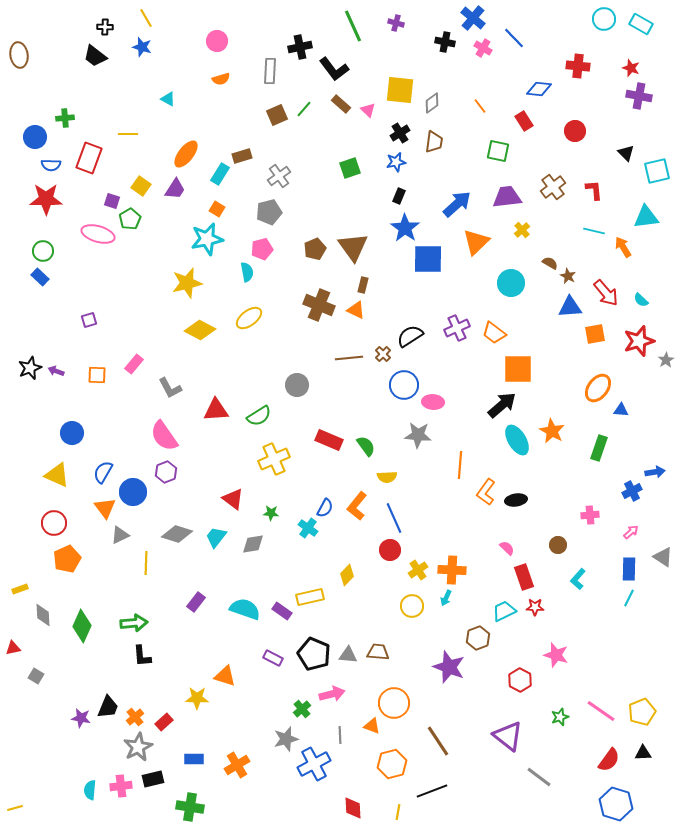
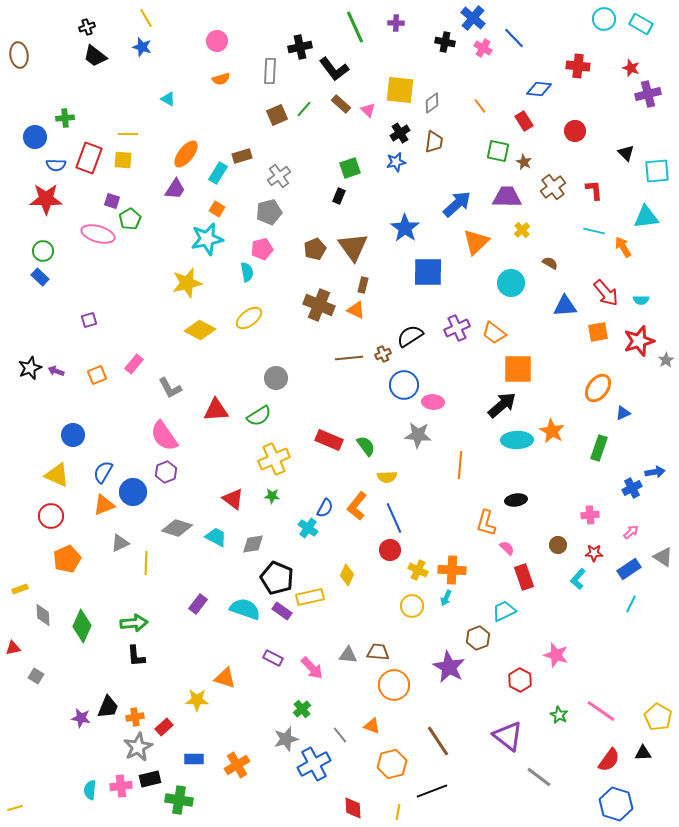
purple cross at (396, 23): rotated 14 degrees counterclockwise
green line at (353, 26): moved 2 px right, 1 px down
black cross at (105, 27): moved 18 px left; rotated 21 degrees counterclockwise
purple cross at (639, 96): moved 9 px right, 2 px up; rotated 25 degrees counterclockwise
blue semicircle at (51, 165): moved 5 px right
cyan square at (657, 171): rotated 8 degrees clockwise
cyan rectangle at (220, 174): moved 2 px left, 1 px up
yellow square at (141, 186): moved 18 px left, 26 px up; rotated 30 degrees counterclockwise
black rectangle at (399, 196): moved 60 px left
purple trapezoid at (507, 197): rotated 8 degrees clockwise
blue square at (428, 259): moved 13 px down
brown star at (568, 276): moved 44 px left, 114 px up
cyan semicircle at (641, 300): rotated 42 degrees counterclockwise
blue triangle at (570, 307): moved 5 px left, 1 px up
orange square at (595, 334): moved 3 px right, 2 px up
brown cross at (383, 354): rotated 21 degrees clockwise
orange square at (97, 375): rotated 24 degrees counterclockwise
gray circle at (297, 385): moved 21 px left, 7 px up
blue triangle at (621, 410): moved 2 px right, 3 px down; rotated 28 degrees counterclockwise
blue circle at (72, 433): moved 1 px right, 2 px down
cyan ellipse at (517, 440): rotated 60 degrees counterclockwise
blue cross at (632, 491): moved 3 px up
orange L-shape at (486, 492): moved 31 px down; rotated 20 degrees counterclockwise
orange triangle at (105, 508): moved 1 px left, 3 px up; rotated 45 degrees clockwise
green star at (271, 513): moved 1 px right, 17 px up
red circle at (54, 523): moved 3 px left, 7 px up
gray diamond at (177, 534): moved 6 px up
gray triangle at (120, 535): moved 8 px down
cyan trapezoid at (216, 537): rotated 80 degrees clockwise
blue rectangle at (629, 569): rotated 55 degrees clockwise
yellow cross at (418, 570): rotated 30 degrees counterclockwise
yellow diamond at (347, 575): rotated 20 degrees counterclockwise
cyan line at (629, 598): moved 2 px right, 6 px down
purple rectangle at (196, 602): moved 2 px right, 2 px down
red star at (535, 607): moved 59 px right, 54 px up
black pentagon at (314, 654): moved 37 px left, 76 px up
black L-shape at (142, 656): moved 6 px left
purple star at (449, 667): rotated 8 degrees clockwise
orange triangle at (225, 676): moved 2 px down
pink arrow at (332, 694): moved 20 px left, 26 px up; rotated 60 degrees clockwise
yellow star at (197, 698): moved 2 px down
orange circle at (394, 703): moved 18 px up
yellow pentagon at (642, 712): moved 16 px right, 5 px down; rotated 20 degrees counterclockwise
orange cross at (135, 717): rotated 30 degrees clockwise
green star at (560, 717): moved 1 px left, 2 px up; rotated 24 degrees counterclockwise
red rectangle at (164, 722): moved 5 px down
gray line at (340, 735): rotated 36 degrees counterclockwise
black rectangle at (153, 779): moved 3 px left
green cross at (190, 807): moved 11 px left, 7 px up
